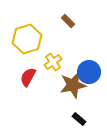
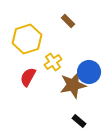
black rectangle: moved 2 px down
